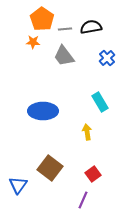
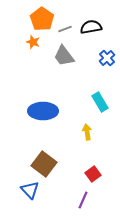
gray line: rotated 16 degrees counterclockwise
orange star: rotated 16 degrees clockwise
brown square: moved 6 px left, 4 px up
blue triangle: moved 12 px right, 5 px down; rotated 18 degrees counterclockwise
